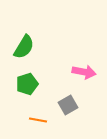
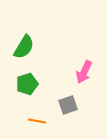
pink arrow: rotated 105 degrees clockwise
gray square: rotated 12 degrees clockwise
orange line: moved 1 px left, 1 px down
